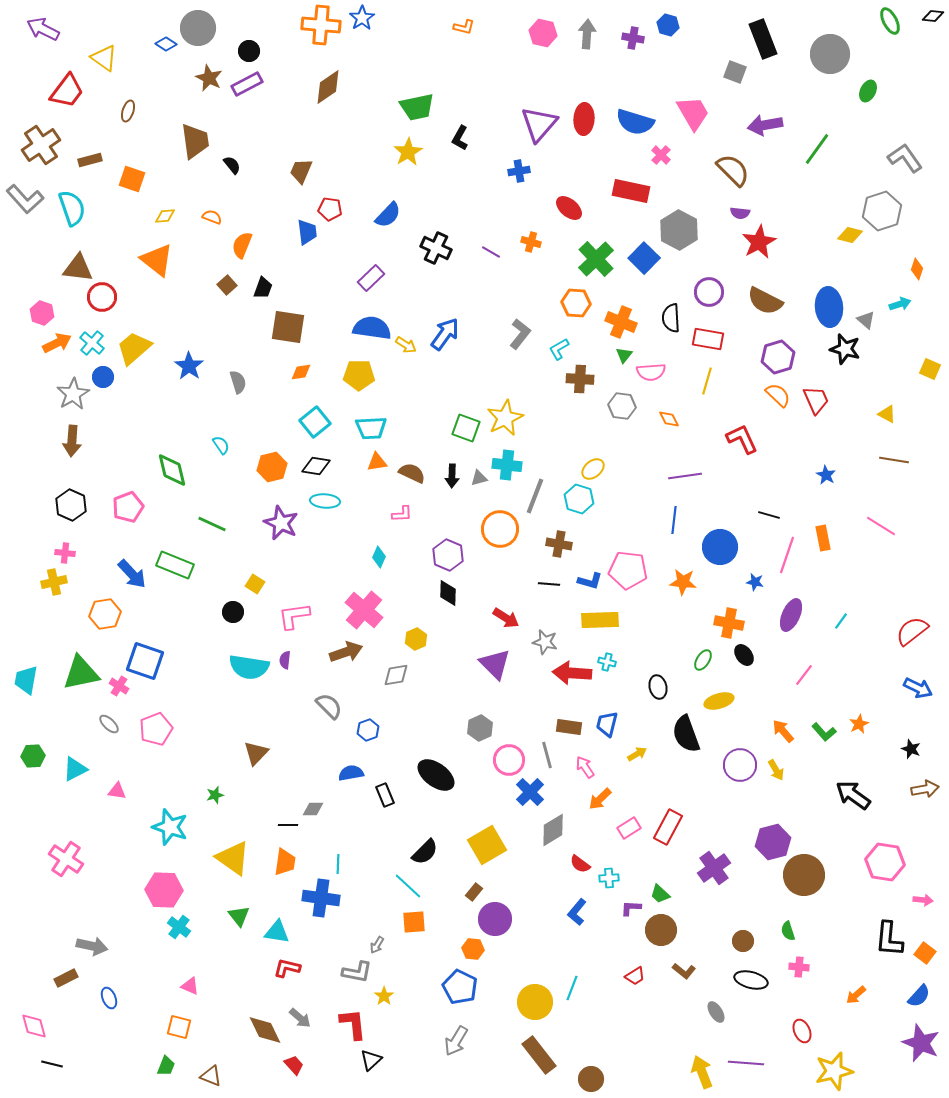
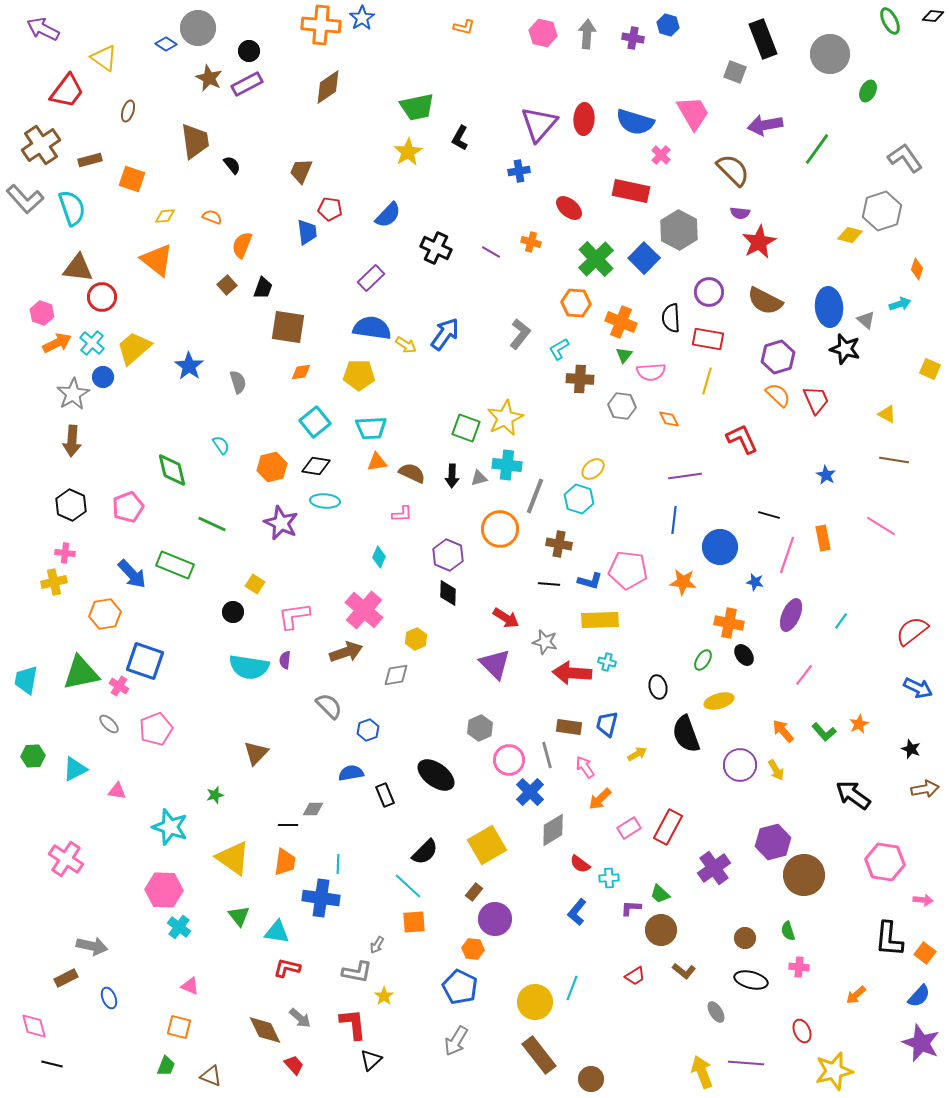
brown circle at (743, 941): moved 2 px right, 3 px up
